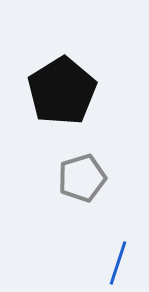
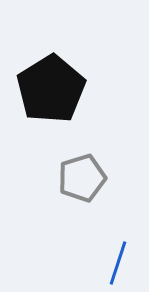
black pentagon: moved 11 px left, 2 px up
